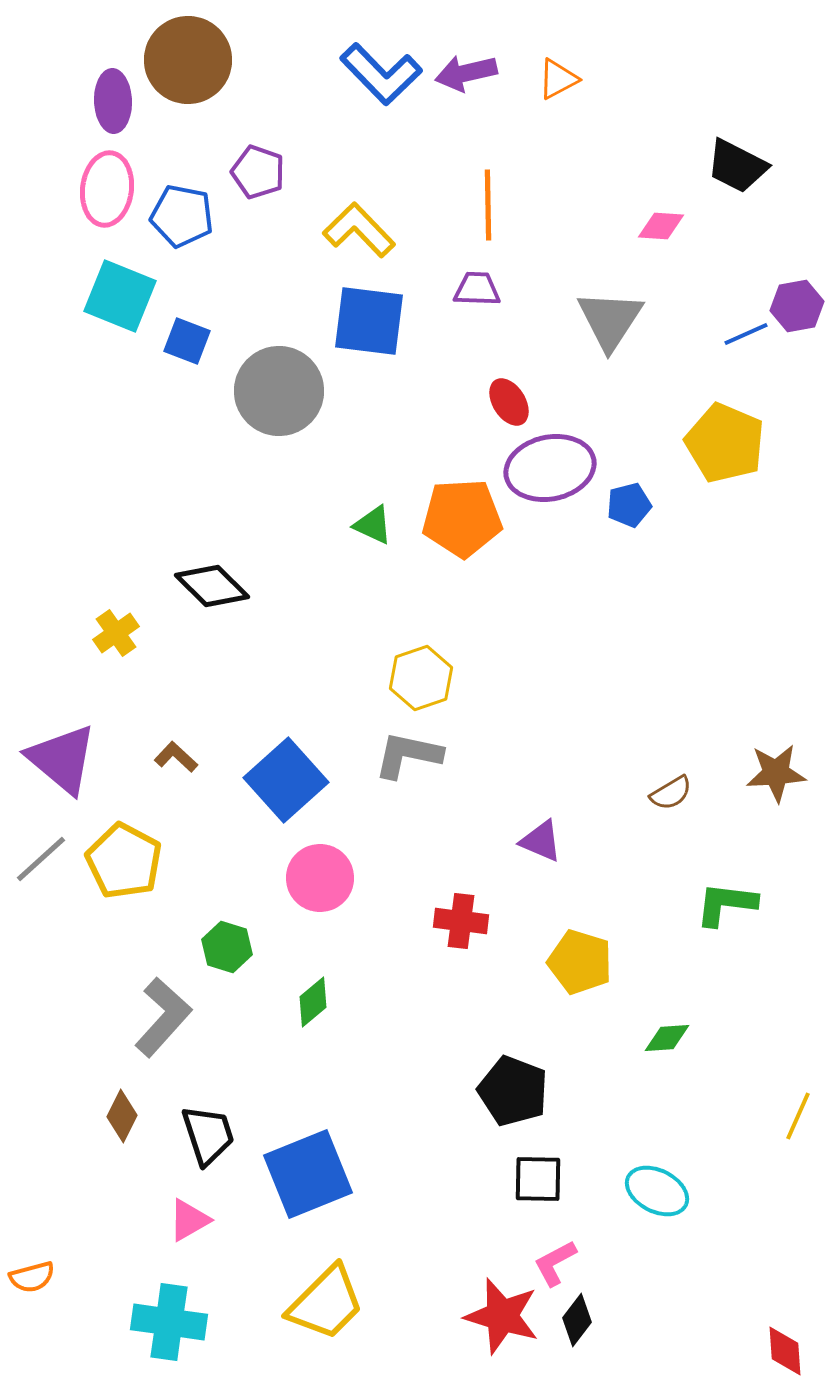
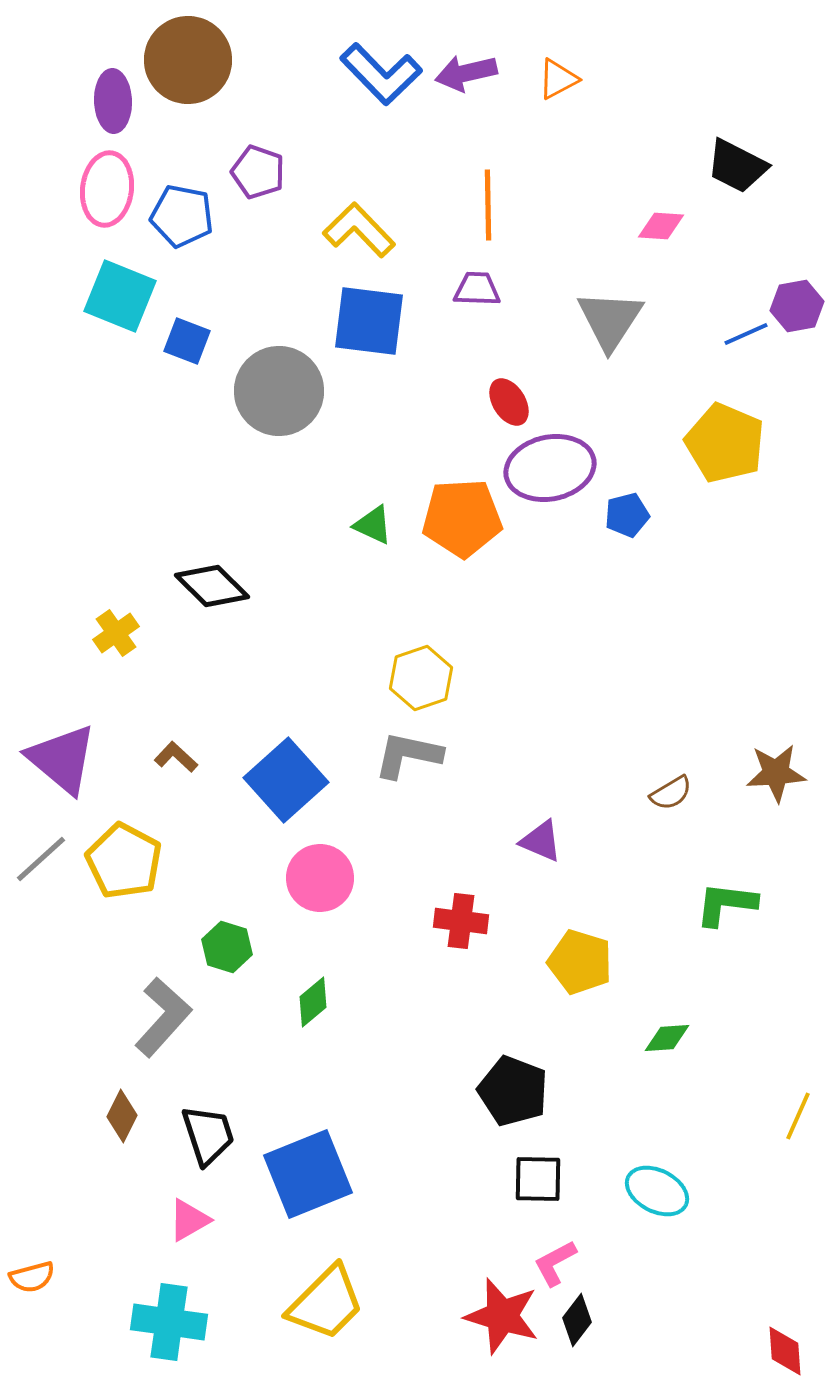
blue pentagon at (629, 505): moved 2 px left, 10 px down
